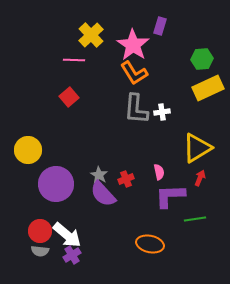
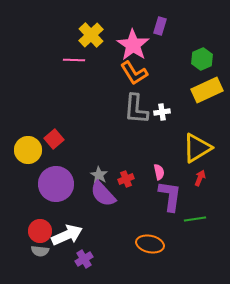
green hexagon: rotated 20 degrees counterclockwise
yellow rectangle: moved 1 px left, 2 px down
red square: moved 15 px left, 42 px down
purple L-shape: rotated 100 degrees clockwise
white arrow: rotated 64 degrees counterclockwise
purple cross: moved 12 px right, 4 px down
